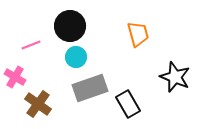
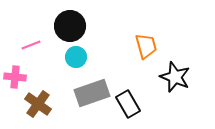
orange trapezoid: moved 8 px right, 12 px down
pink cross: rotated 25 degrees counterclockwise
gray rectangle: moved 2 px right, 5 px down
